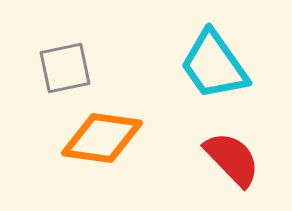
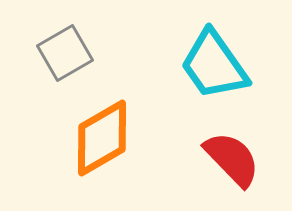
gray square: moved 15 px up; rotated 18 degrees counterclockwise
orange diamond: rotated 38 degrees counterclockwise
